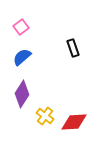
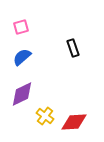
pink square: rotated 21 degrees clockwise
purple diamond: rotated 32 degrees clockwise
